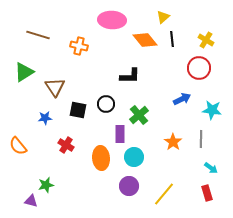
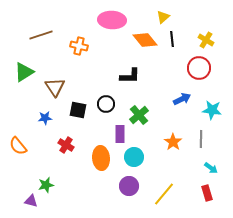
brown line: moved 3 px right; rotated 35 degrees counterclockwise
